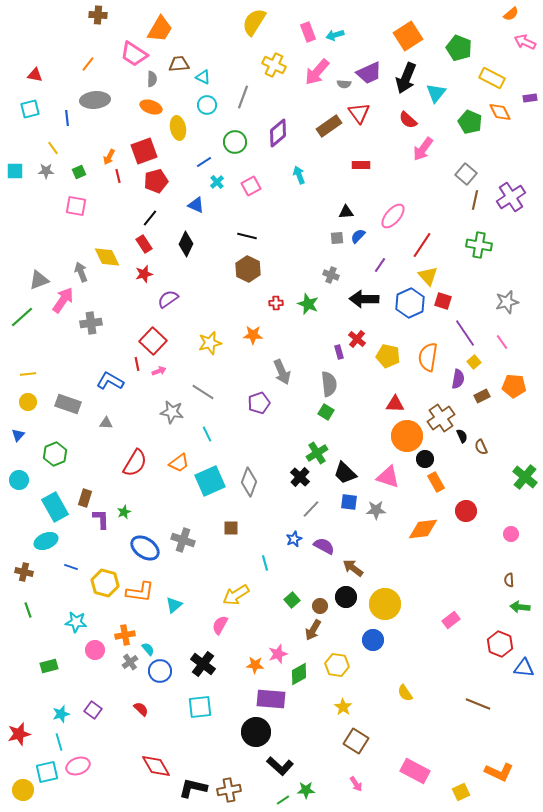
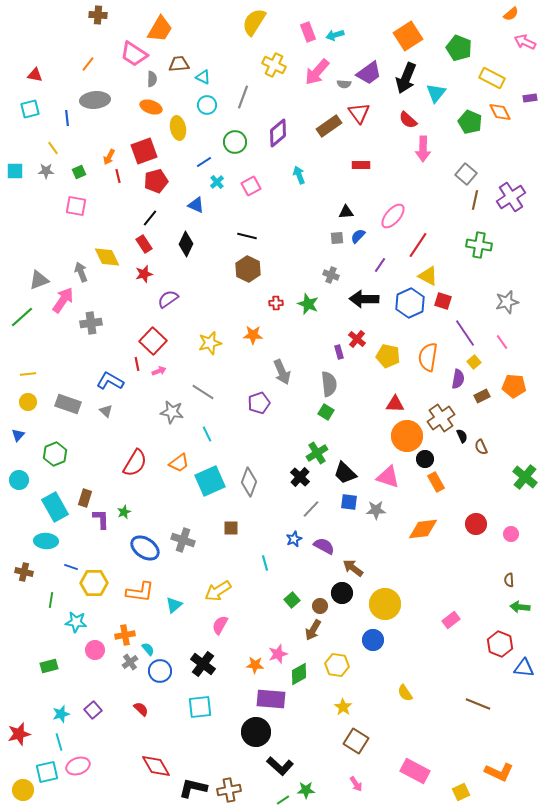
purple trapezoid at (369, 73): rotated 12 degrees counterclockwise
pink arrow at (423, 149): rotated 35 degrees counterclockwise
red line at (422, 245): moved 4 px left
yellow triangle at (428, 276): rotated 20 degrees counterclockwise
gray triangle at (106, 423): moved 12 px up; rotated 40 degrees clockwise
red circle at (466, 511): moved 10 px right, 13 px down
cyan ellipse at (46, 541): rotated 25 degrees clockwise
yellow hexagon at (105, 583): moved 11 px left; rotated 16 degrees counterclockwise
yellow arrow at (236, 595): moved 18 px left, 4 px up
black circle at (346, 597): moved 4 px left, 4 px up
green line at (28, 610): moved 23 px right, 10 px up; rotated 28 degrees clockwise
purple square at (93, 710): rotated 12 degrees clockwise
